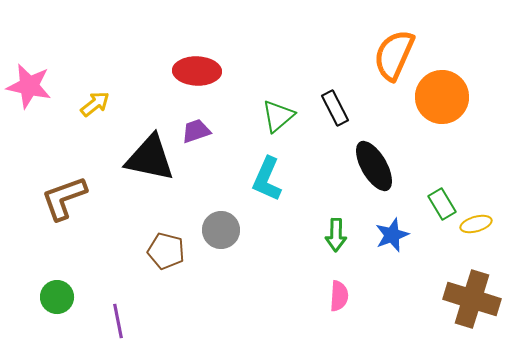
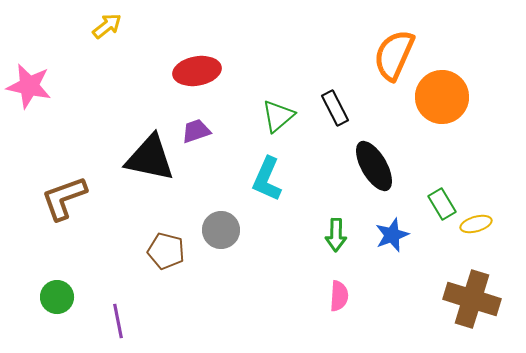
red ellipse: rotated 12 degrees counterclockwise
yellow arrow: moved 12 px right, 78 px up
